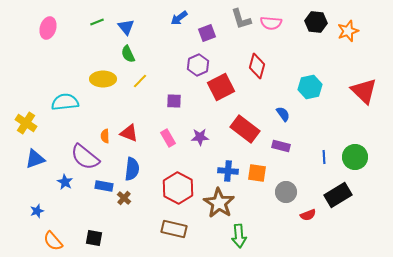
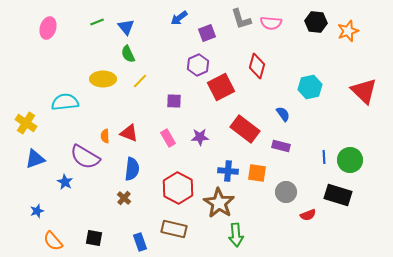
purple semicircle at (85, 157): rotated 8 degrees counterclockwise
green circle at (355, 157): moved 5 px left, 3 px down
blue rectangle at (104, 186): moved 36 px right, 56 px down; rotated 60 degrees clockwise
black rectangle at (338, 195): rotated 48 degrees clockwise
green arrow at (239, 236): moved 3 px left, 1 px up
